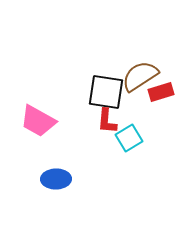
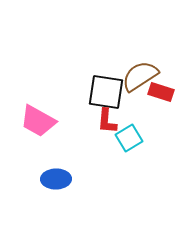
red rectangle: rotated 35 degrees clockwise
